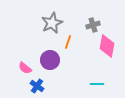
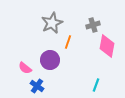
cyan line: moved 1 px left, 1 px down; rotated 72 degrees counterclockwise
